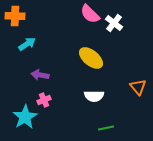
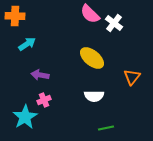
yellow ellipse: moved 1 px right
orange triangle: moved 6 px left, 10 px up; rotated 18 degrees clockwise
